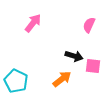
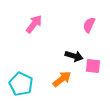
pink arrow: moved 1 px right, 1 px down
cyan pentagon: moved 5 px right, 3 px down
